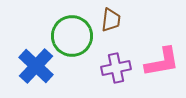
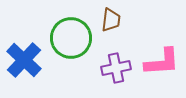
green circle: moved 1 px left, 2 px down
pink L-shape: rotated 6 degrees clockwise
blue cross: moved 12 px left, 6 px up
